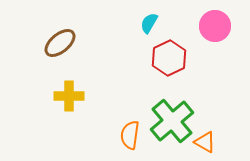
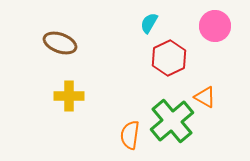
brown ellipse: rotated 60 degrees clockwise
orange triangle: moved 45 px up
